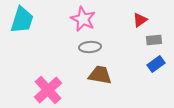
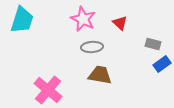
red triangle: moved 20 px left, 3 px down; rotated 42 degrees counterclockwise
gray rectangle: moved 1 px left, 4 px down; rotated 21 degrees clockwise
gray ellipse: moved 2 px right
blue rectangle: moved 6 px right
pink cross: rotated 8 degrees counterclockwise
